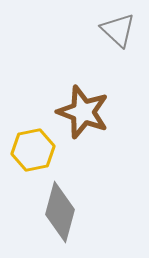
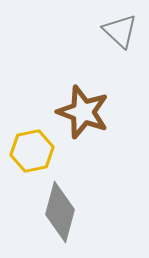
gray triangle: moved 2 px right, 1 px down
yellow hexagon: moved 1 px left, 1 px down
